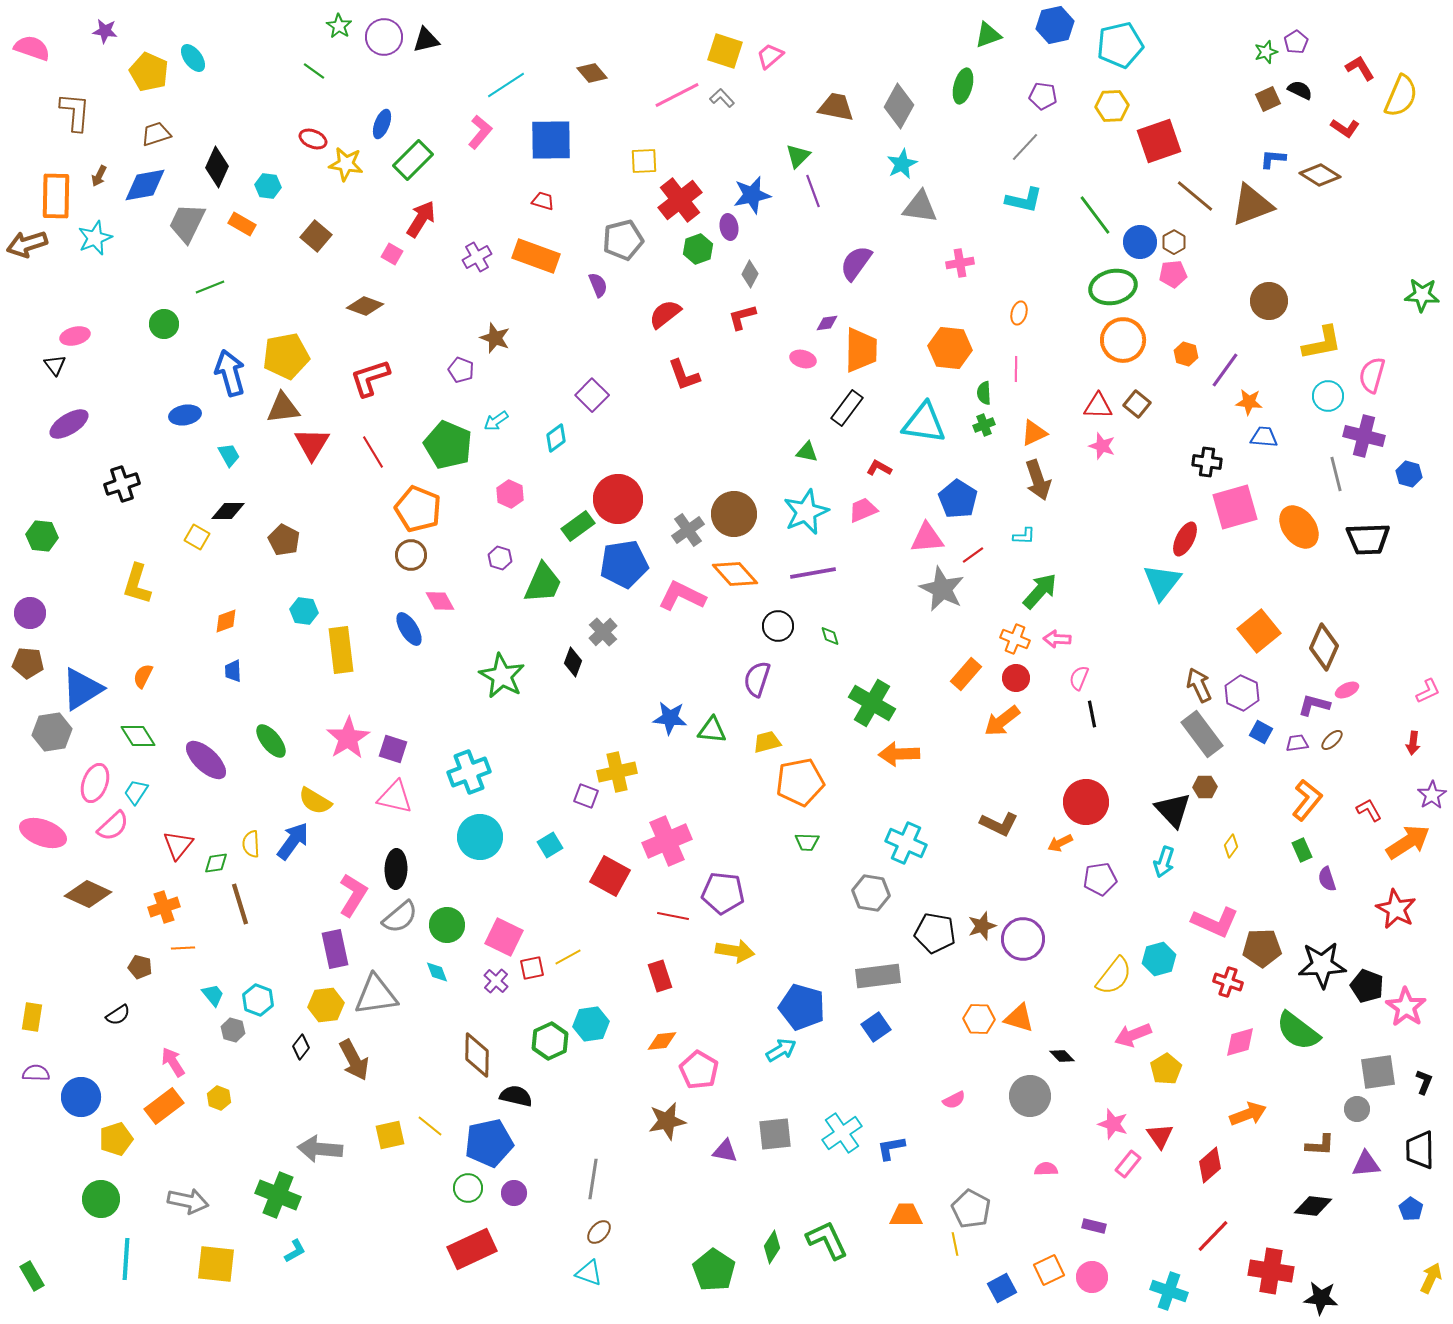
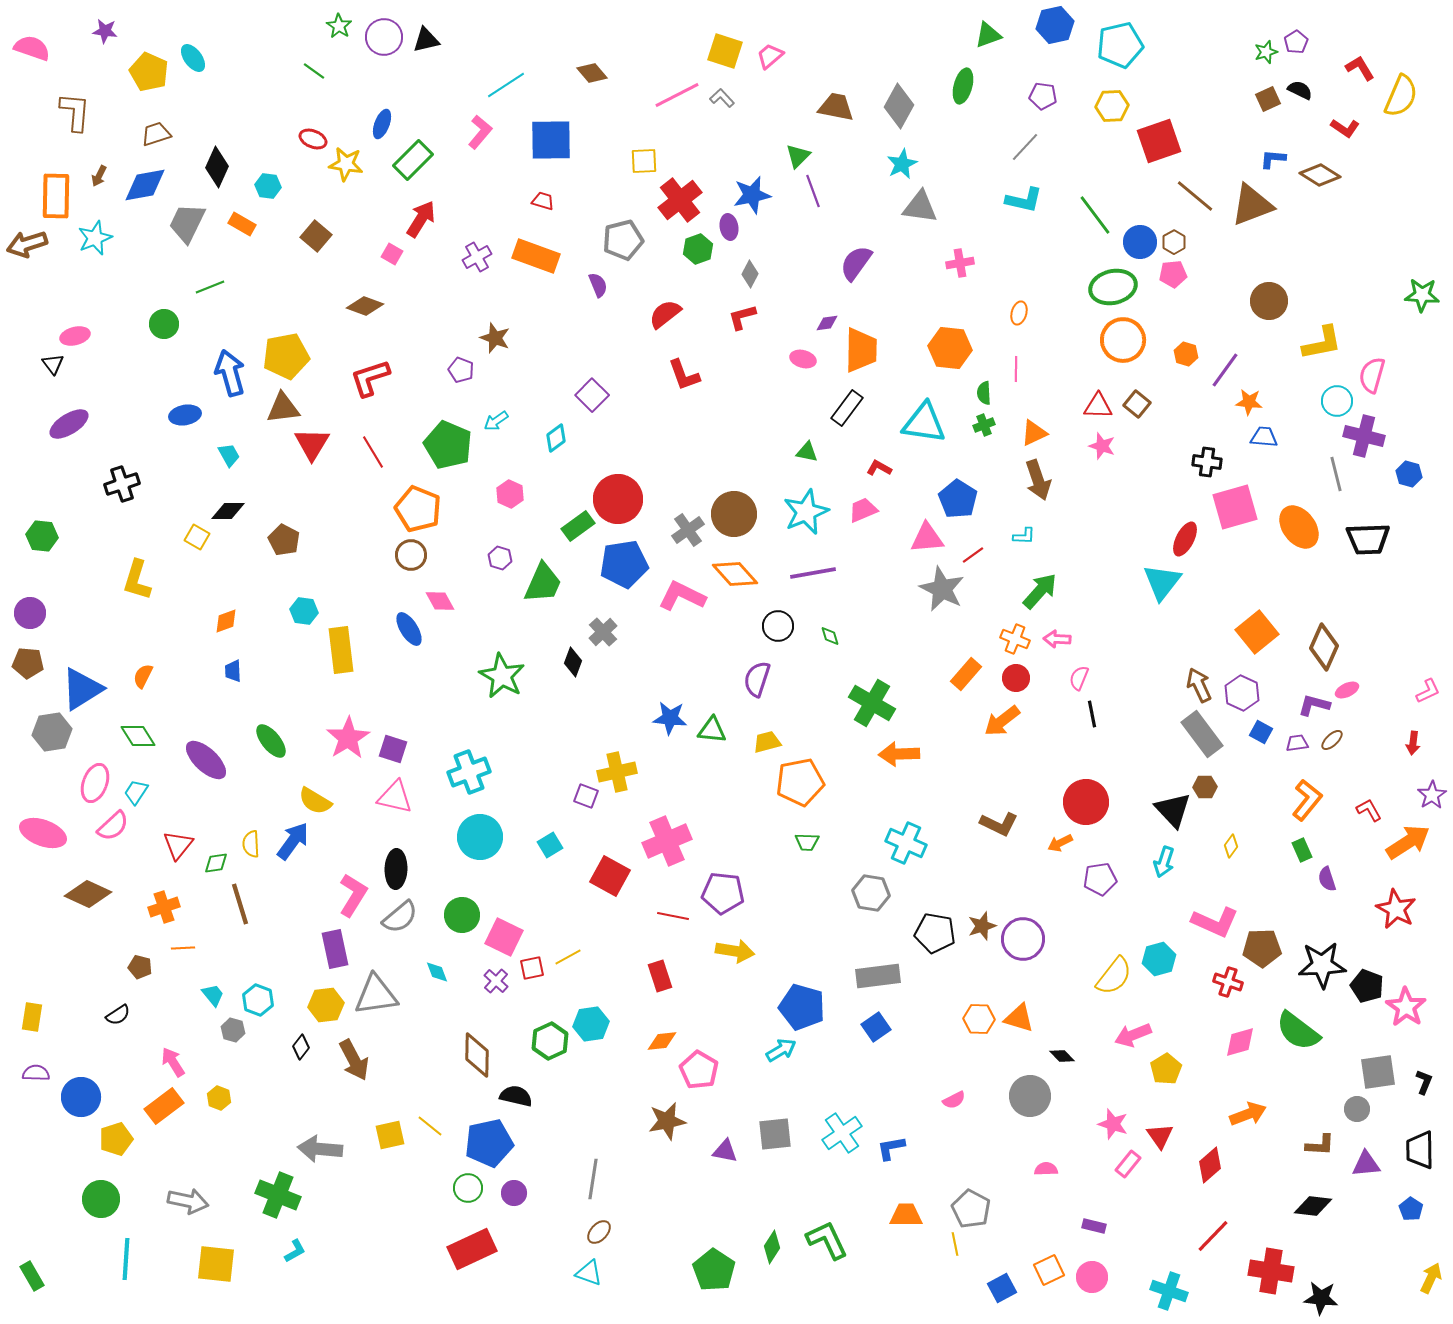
black triangle at (55, 365): moved 2 px left, 1 px up
cyan circle at (1328, 396): moved 9 px right, 5 px down
yellow L-shape at (137, 584): moved 4 px up
orange square at (1259, 631): moved 2 px left, 1 px down
green circle at (447, 925): moved 15 px right, 10 px up
